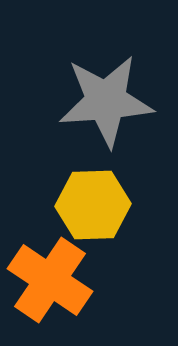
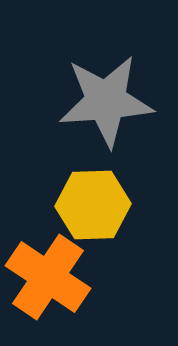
orange cross: moved 2 px left, 3 px up
